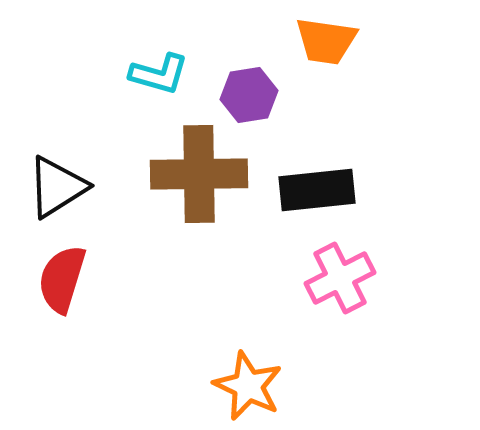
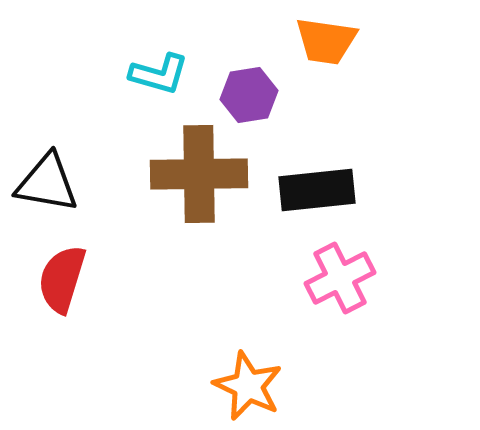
black triangle: moved 10 px left, 4 px up; rotated 42 degrees clockwise
